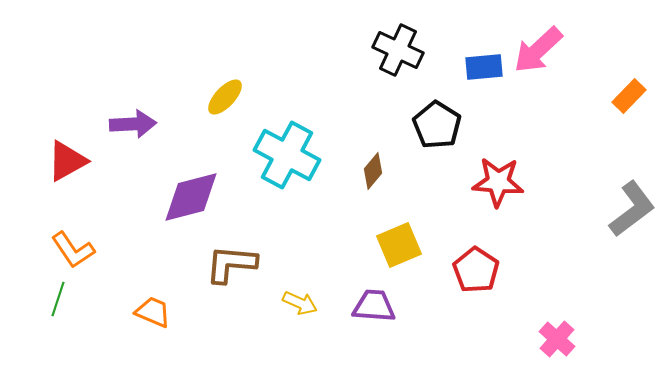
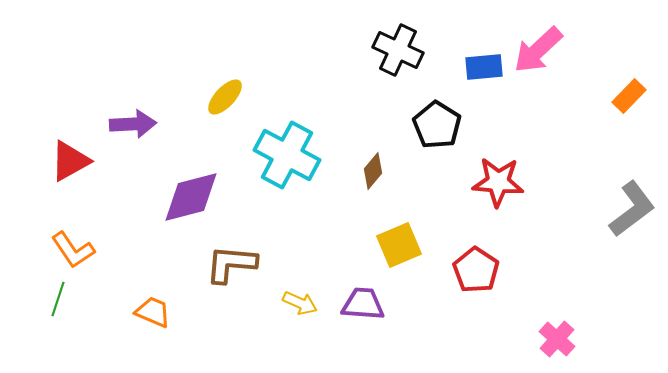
red triangle: moved 3 px right
purple trapezoid: moved 11 px left, 2 px up
